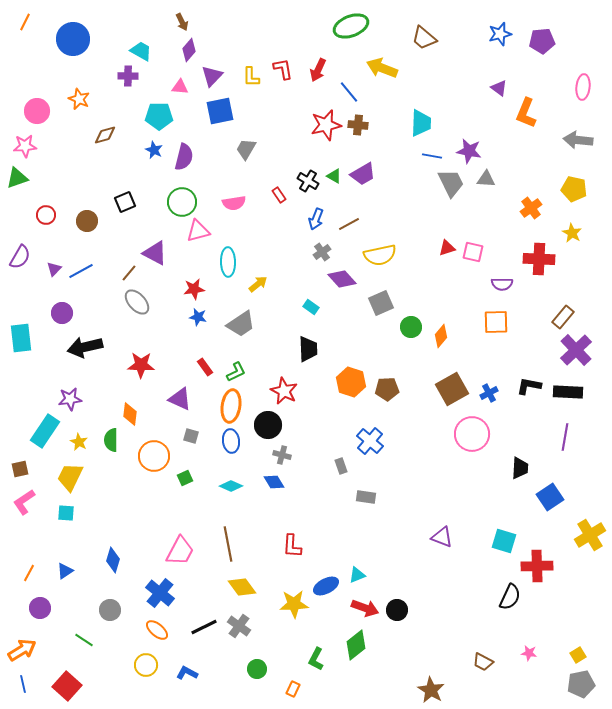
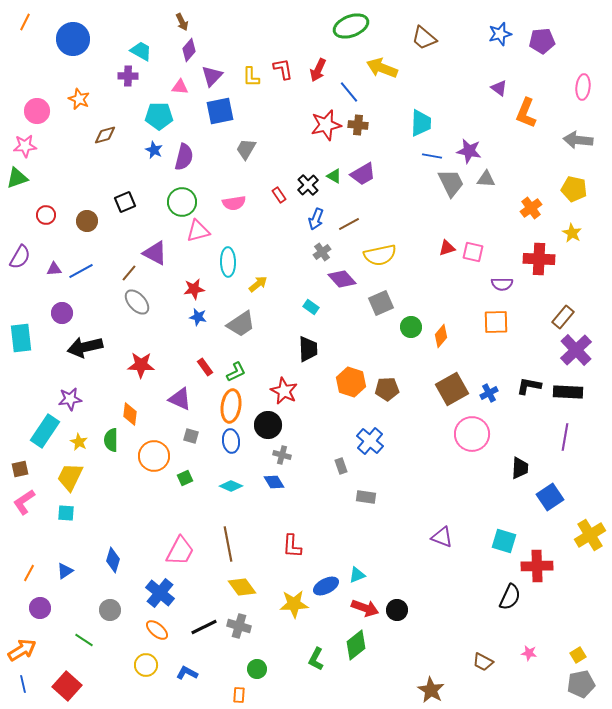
black cross at (308, 181): moved 4 px down; rotated 15 degrees clockwise
purple triangle at (54, 269): rotated 42 degrees clockwise
gray cross at (239, 626): rotated 20 degrees counterclockwise
orange rectangle at (293, 689): moved 54 px left, 6 px down; rotated 21 degrees counterclockwise
